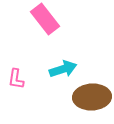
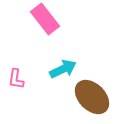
cyan arrow: rotated 8 degrees counterclockwise
brown ellipse: rotated 48 degrees clockwise
